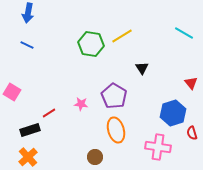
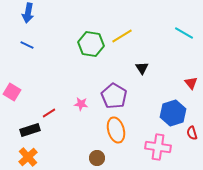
brown circle: moved 2 px right, 1 px down
